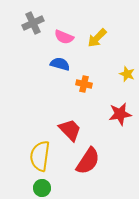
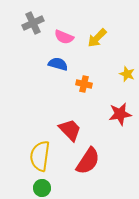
blue semicircle: moved 2 px left
